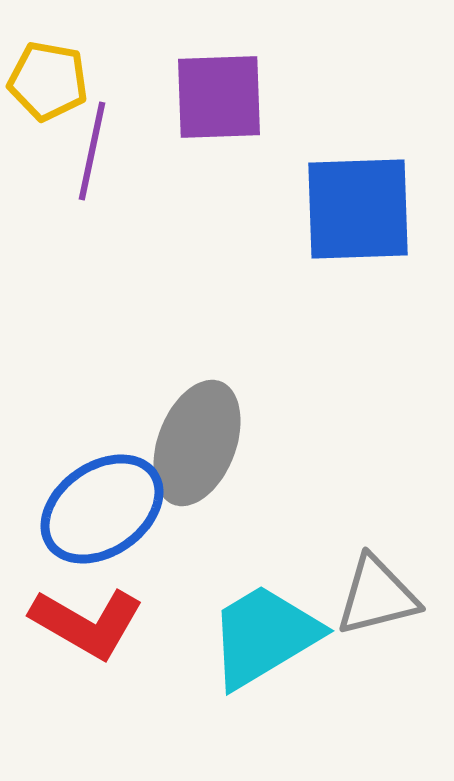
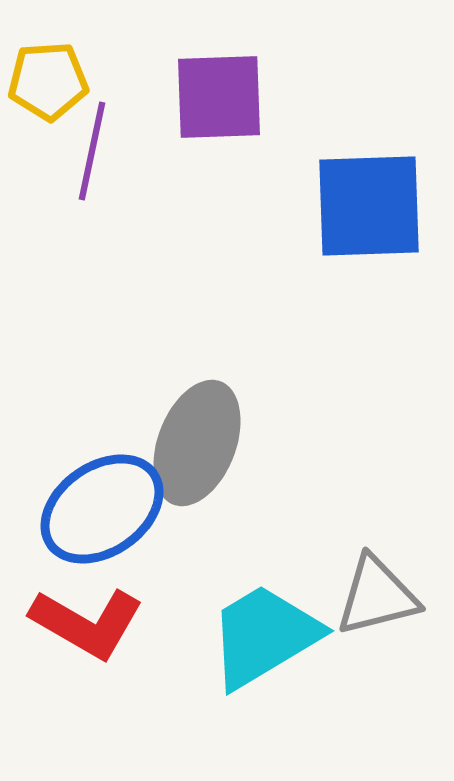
yellow pentagon: rotated 14 degrees counterclockwise
blue square: moved 11 px right, 3 px up
